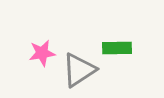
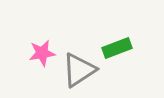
green rectangle: rotated 20 degrees counterclockwise
